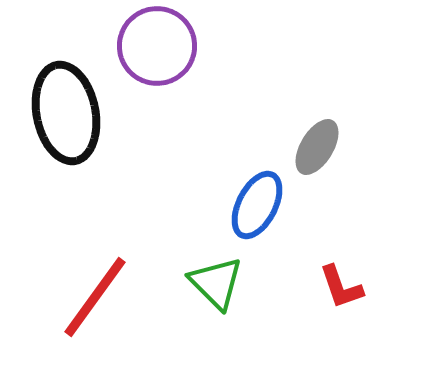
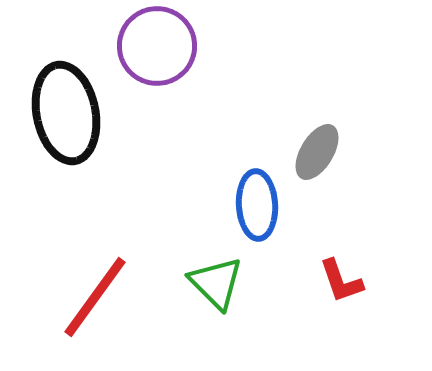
gray ellipse: moved 5 px down
blue ellipse: rotated 30 degrees counterclockwise
red L-shape: moved 6 px up
